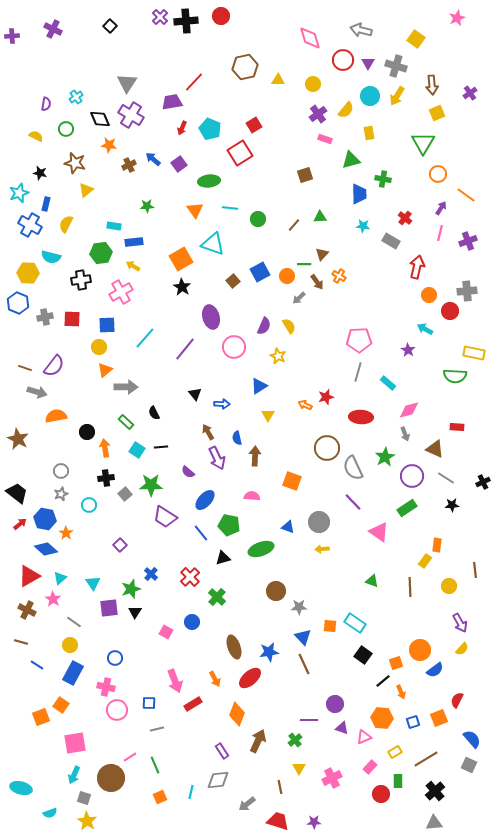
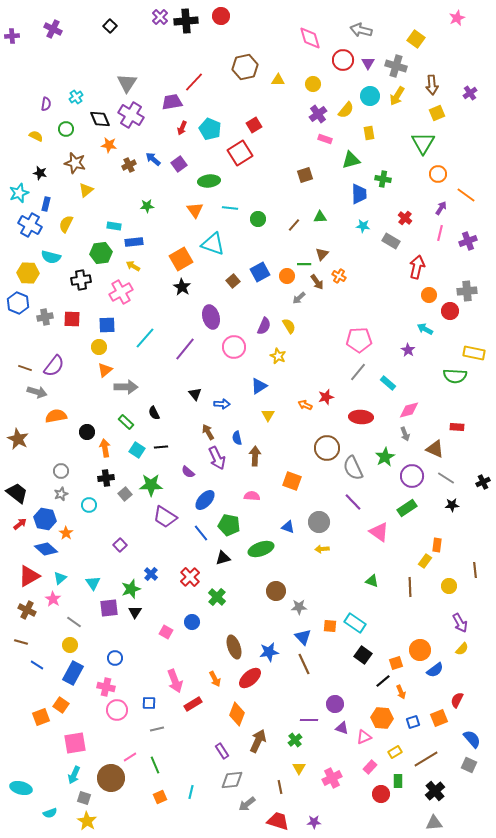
gray line at (358, 372): rotated 24 degrees clockwise
gray diamond at (218, 780): moved 14 px right
